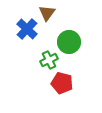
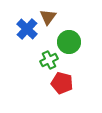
brown triangle: moved 1 px right, 4 px down
